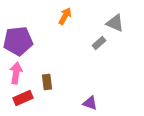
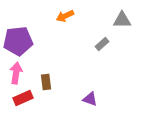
orange arrow: rotated 144 degrees counterclockwise
gray triangle: moved 7 px right, 3 px up; rotated 24 degrees counterclockwise
gray rectangle: moved 3 px right, 1 px down
brown rectangle: moved 1 px left
purple triangle: moved 4 px up
